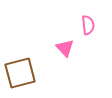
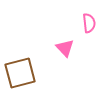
pink semicircle: moved 1 px right, 2 px up
